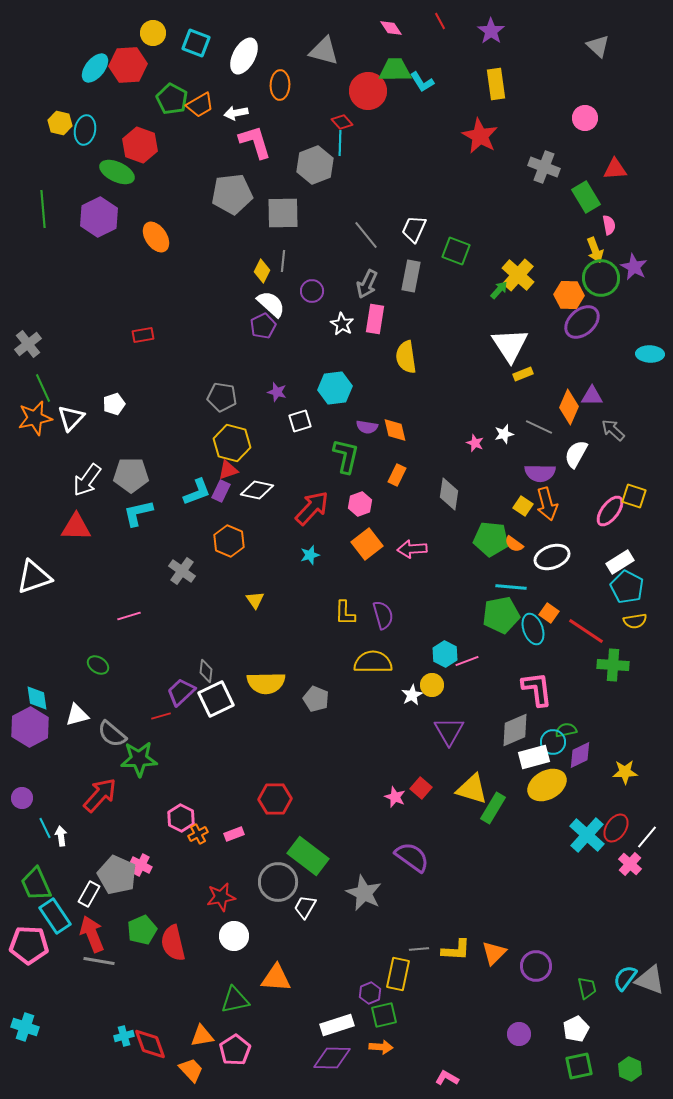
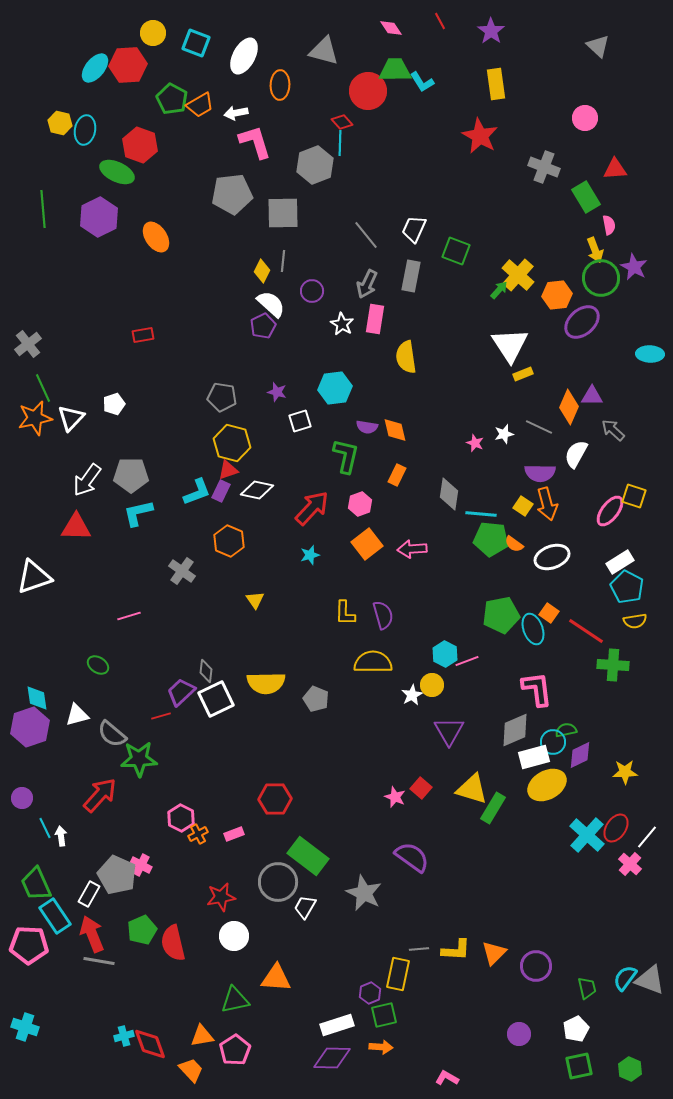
orange hexagon at (569, 295): moved 12 px left; rotated 8 degrees counterclockwise
cyan line at (511, 587): moved 30 px left, 73 px up
purple hexagon at (30, 727): rotated 9 degrees clockwise
